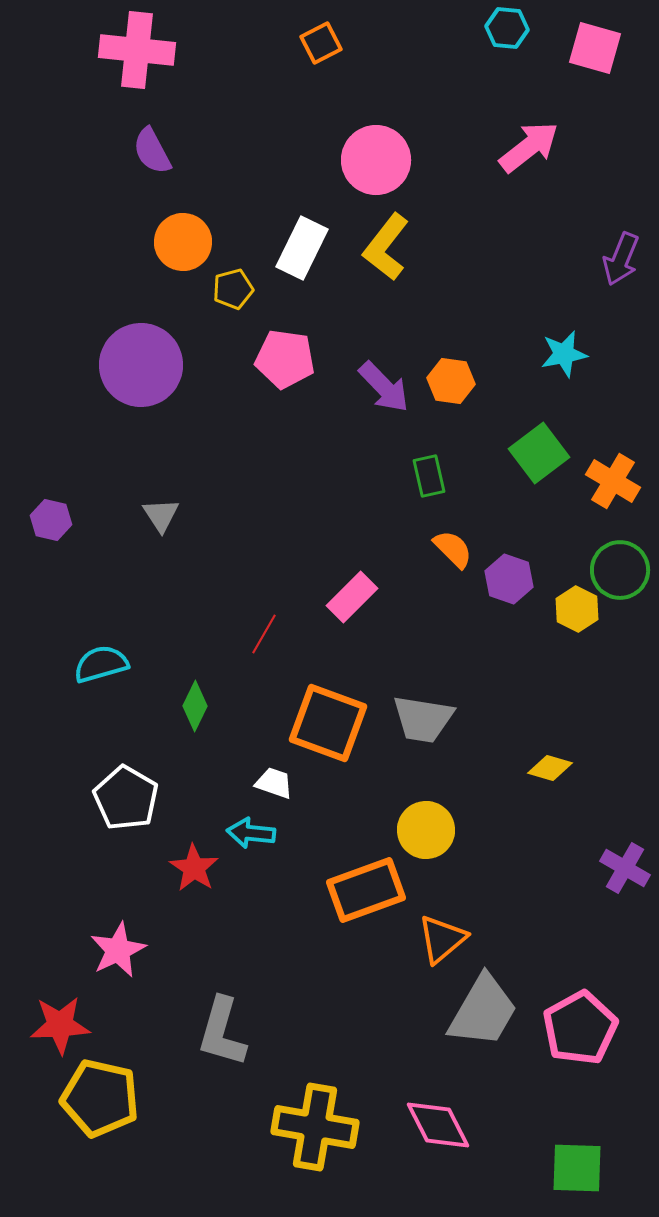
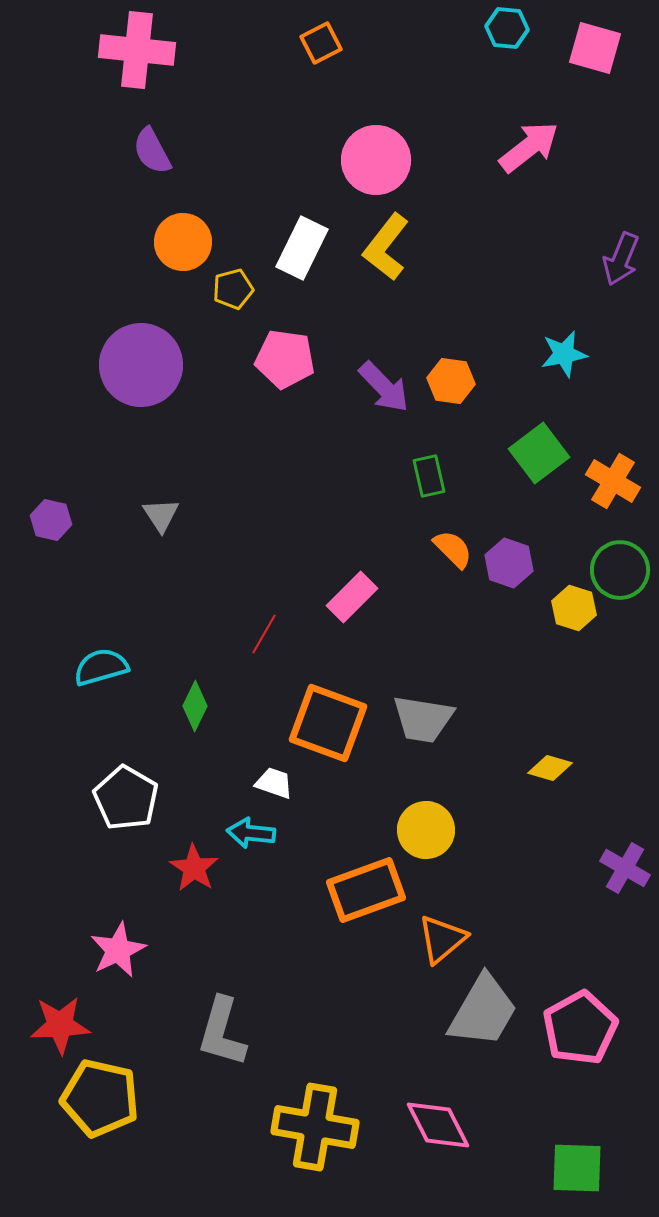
purple hexagon at (509, 579): moved 16 px up
yellow hexagon at (577, 609): moved 3 px left, 1 px up; rotated 9 degrees counterclockwise
cyan semicircle at (101, 664): moved 3 px down
